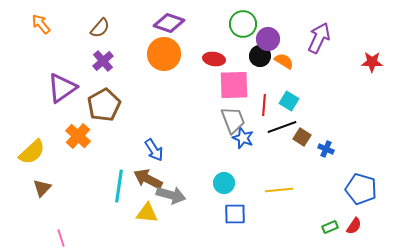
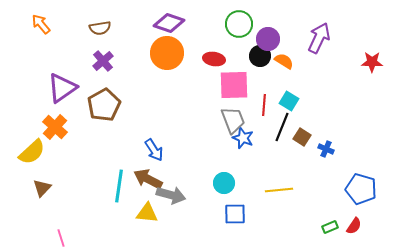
green circle: moved 4 px left
brown semicircle: rotated 40 degrees clockwise
orange circle: moved 3 px right, 1 px up
black line: rotated 48 degrees counterclockwise
orange cross: moved 23 px left, 9 px up
